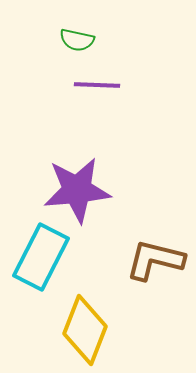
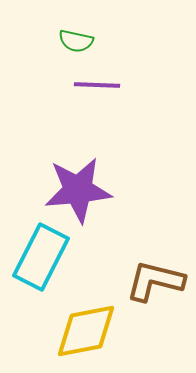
green semicircle: moved 1 px left, 1 px down
purple star: moved 1 px right
brown L-shape: moved 21 px down
yellow diamond: moved 1 px right, 1 px down; rotated 58 degrees clockwise
